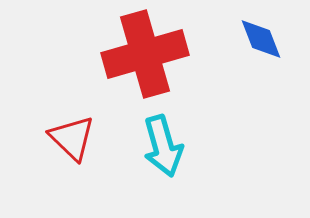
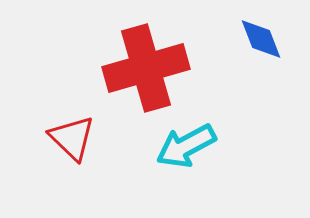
red cross: moved 1 px right, 14 px down
cyan arrow: moved 23 px right; rotated 78 degrees clockwise
